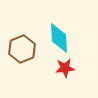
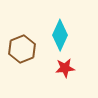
cyan diamond: moved 1 px right, 3 px up; rotated 28 degrees clockwise
